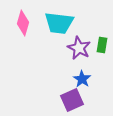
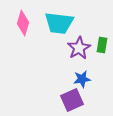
purple star: rotated 15 degrees clockwise
blue star: rotated 30 degrees clockwise
